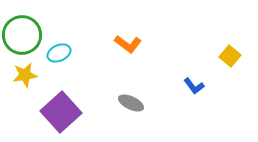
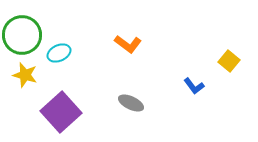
yellow square: moved 1 px left, 5 px down
yellow star: rotated 25 degrees clockwise
